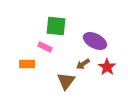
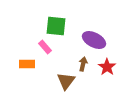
purple ellipse: moved 1 px left, 1 px up
pink rectangle: rotated 24 degrees clockwise
brown arrow: rotated 136 degrees clockwise
